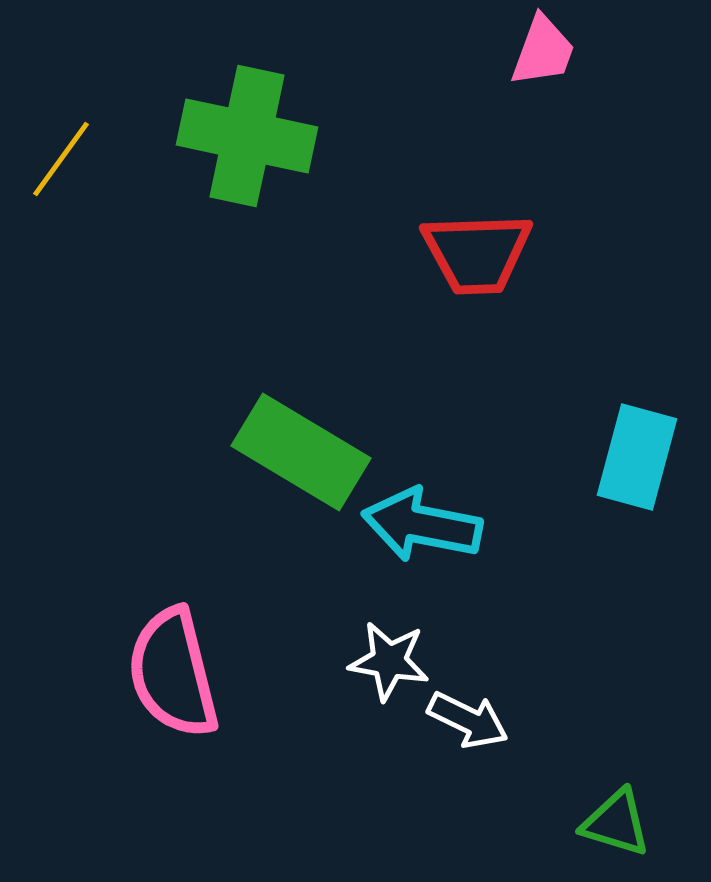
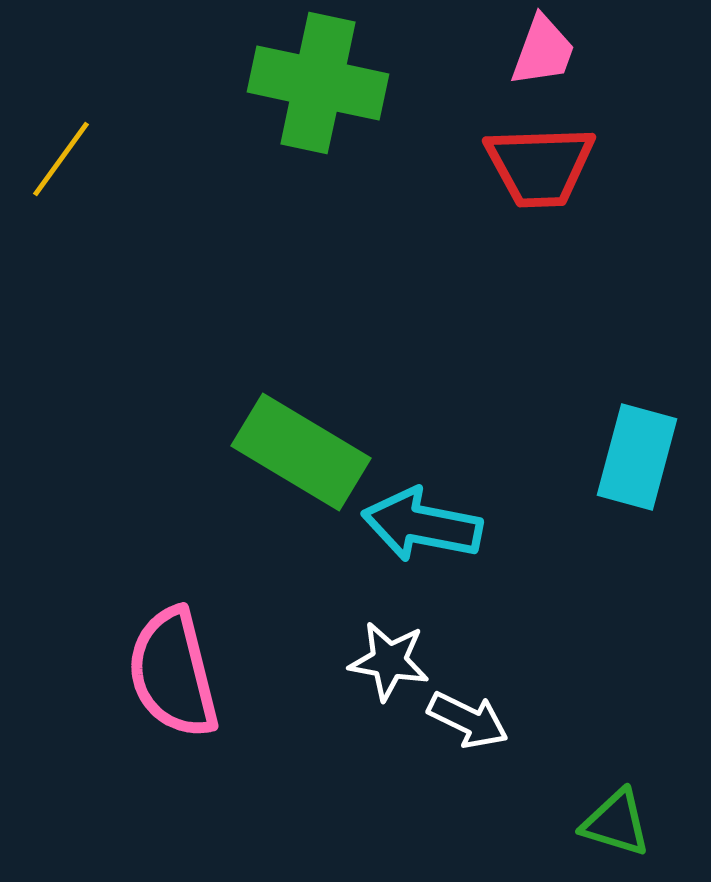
green cross: moved 71 px right, 53 px up
red trapezoid: moved 63 px right, 87 px up
